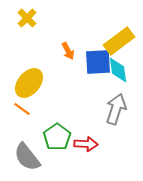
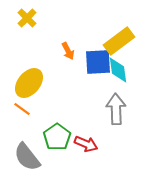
gray arrow: rotated 20 degrees counterclockwise
red arrow: rotated 20 degrees clockwise
